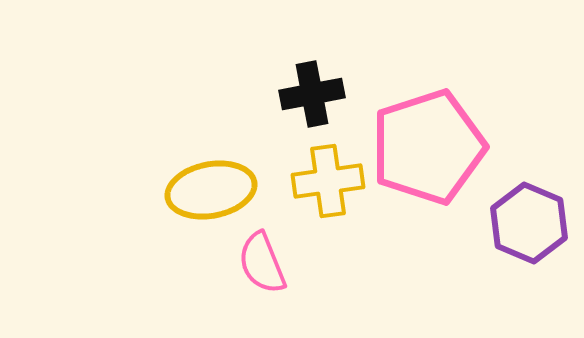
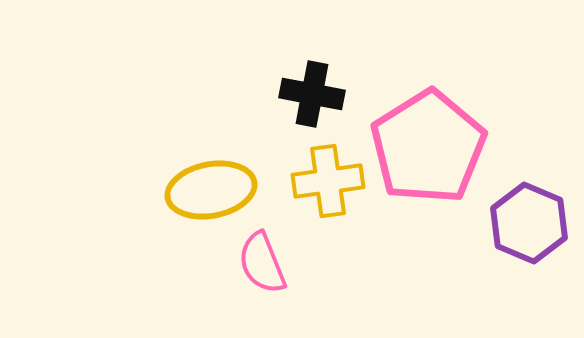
black cross: rotated 22 degrees clockwise
pink pentagon: rotated 14 degrees counterclockwise
